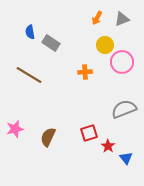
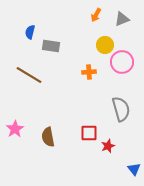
orange arrow: moved 1 px left, 3 px up
blue semicircle: rotated 24 degrees clockwise
gray rectangle: moved 3 px down; rotated 24 degrees counterclockwise
orange cross: moved 4 px right
gray semicircle: moved 3 px left; rotated 95 degrees clockwise
pink star: rotated 18 degrees counterclockwise
red square: rotated 18 degrees clockwise
brown semicircle: rotated 36 degrees counterclockwise
red star: rotated 16 degrees clockwise
blue triangle: moved 8 px right, 11 px down
